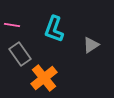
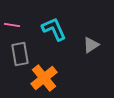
cyan L-shape: rotated 136 degrees clockwise
gray rectangle: rotated 25 degrees clockwise
